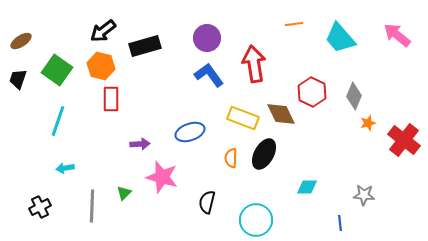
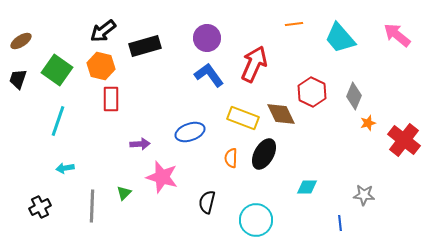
red arrow: rotated 33 degrees clockwise
